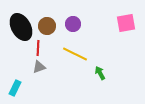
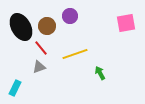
purple circle: moved 3 px left, 8 px up
red line: moved 3 px right; rotated 42 degrees counterclockwise
yellow line: rotated 45 degrees counterclockwise
